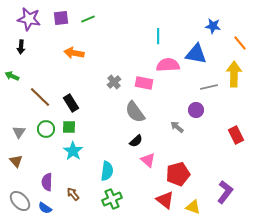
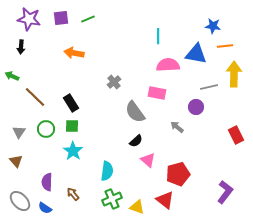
orange line: moved 15 px left, 3 px down; rotated 56 degrees counterclockwise
pink rectangle: moved 13 px right, 10 px down
brown line: moved 5 px left
purple circle: moved 3 px up
green square: moved 3 px right, 1 px up
yellow triangle: moved 56 px left
